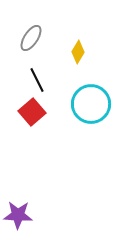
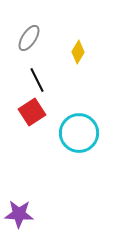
gray ellipse: moved 2 px left
cyan circle: moved 12 px left, 29 px down
red square: rotated 8 degrees clockwise
purple star: moved 1 px right, 1 px up
